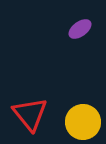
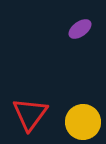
red triangle: rotated 15 degrees clockwise
